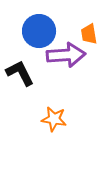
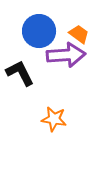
orange trapezoid: moved 10 px left; rotated 135 degrees clockwise
